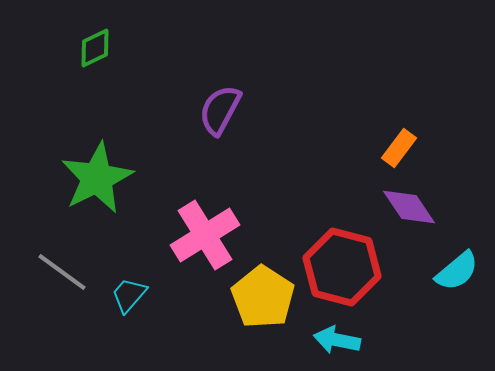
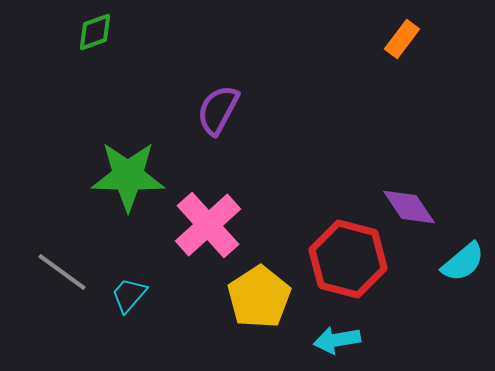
green diamond: moved 16 px up; rotated 6 degrees clockwise
purple semicircle: moved 2 px left
orange rectangle: moved 3 px right, 109 px up
green star: moved 31 px right, 2 px up; rotated 28 degrees clockwise
pink cross: moved 3 px right, 10 px up; rotated 10 degrees counterclockwise
red hexagon: moved 6 px right, 8 px up
cyan semicircle: moved 6 px right, 9 px up
yellow pentagon: moved 4 px left; rotated 6 degrees clockwise
cyan arrow: rotated 21 degrees counterclockwise
